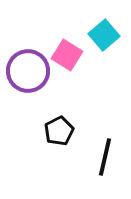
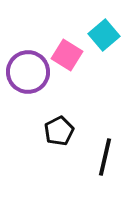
purple circle: moved 1 px down
